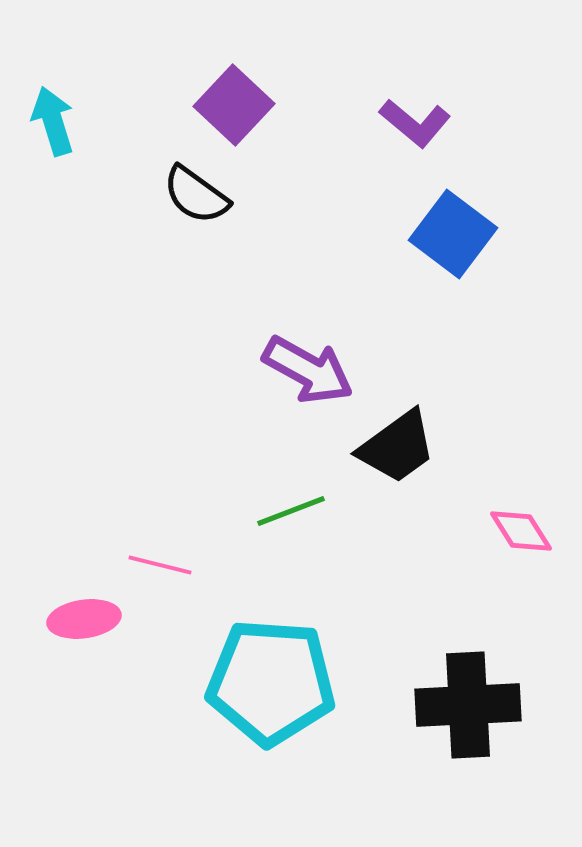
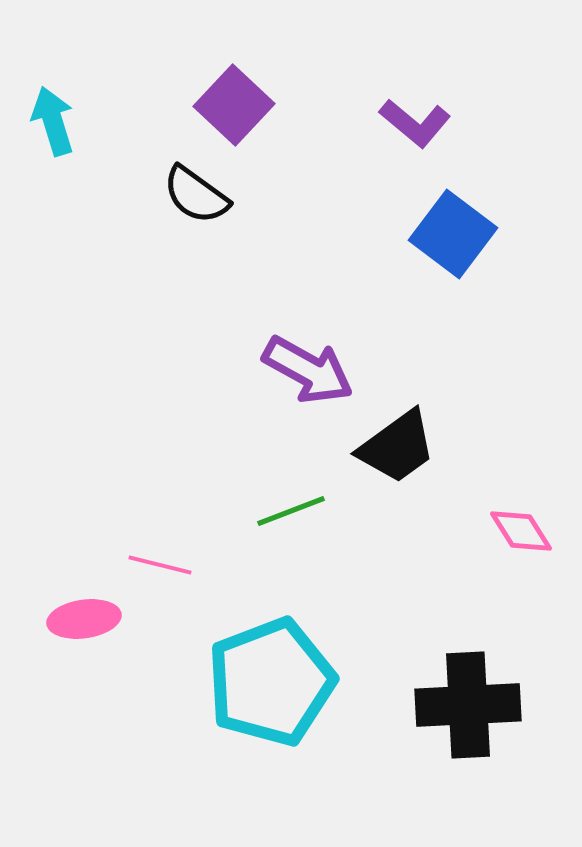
cyan pentagon: rotated 25 degrees counterclockwise
